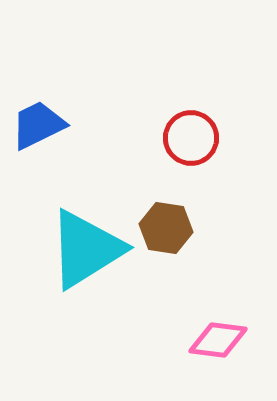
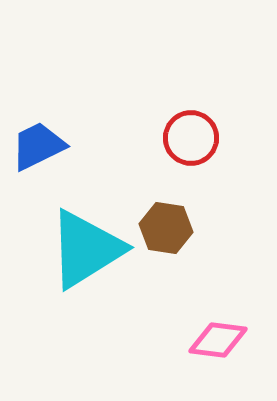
blue trapezoid: moved 21 px down
